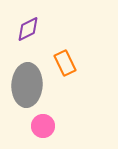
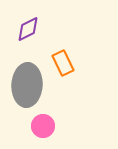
orange rectangle: moved 2 px left
